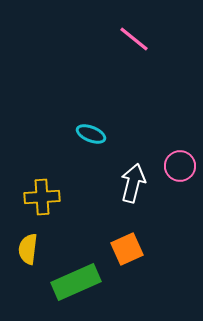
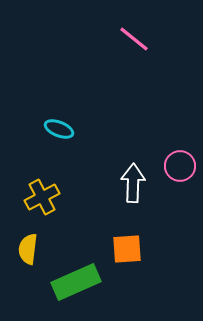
cyan ellipse: moved 32 px left, 5 px up
white arrow: rotated 12 degrees counterclockwise
yellow cross: rotated 24 degrees counterclockwise
orange square: rotated 20 degrees clockwise
